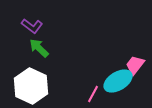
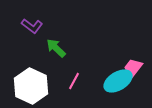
green arrow: moved 17 px right
pink trapezoid: moved 2 px left, 3 px down
pink line: moved 19 px left, 13 px up
